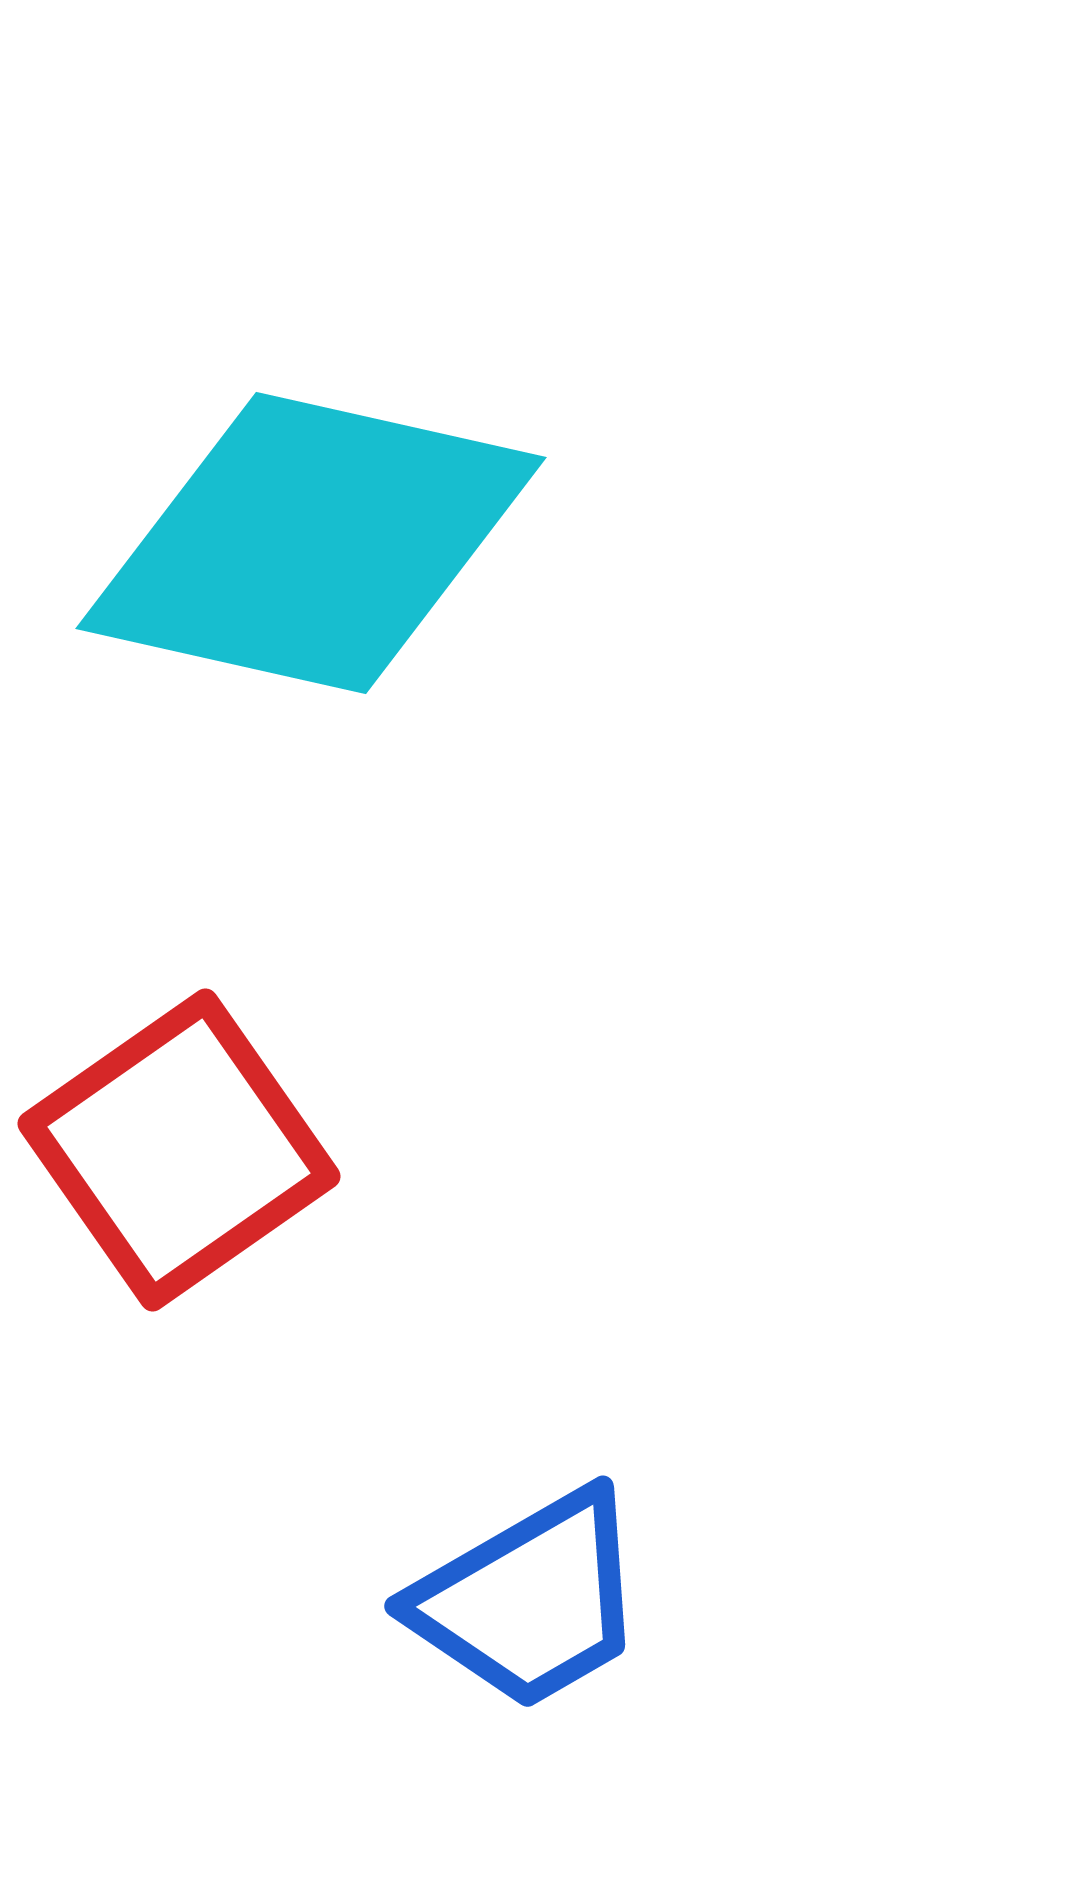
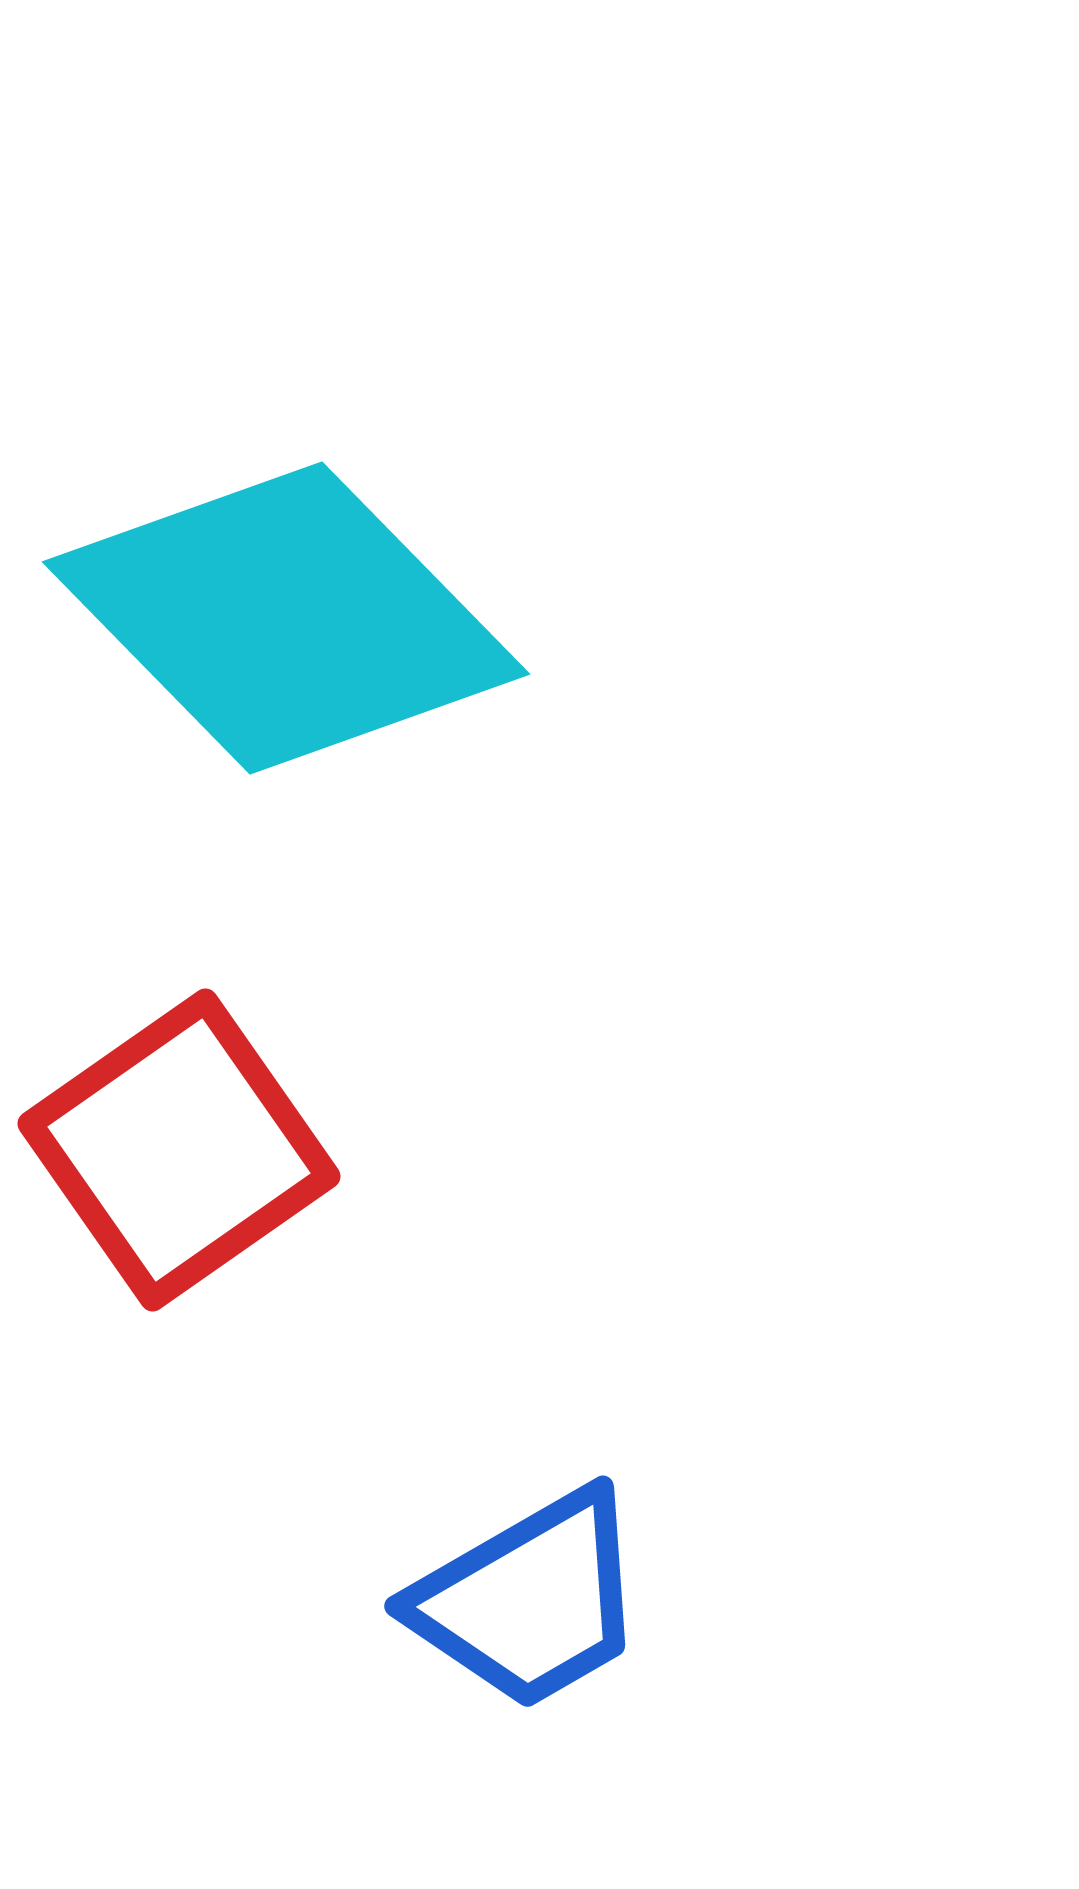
cyan diamond: moved 25 px left, 75 px down; rotated 33 degrees clockwise
